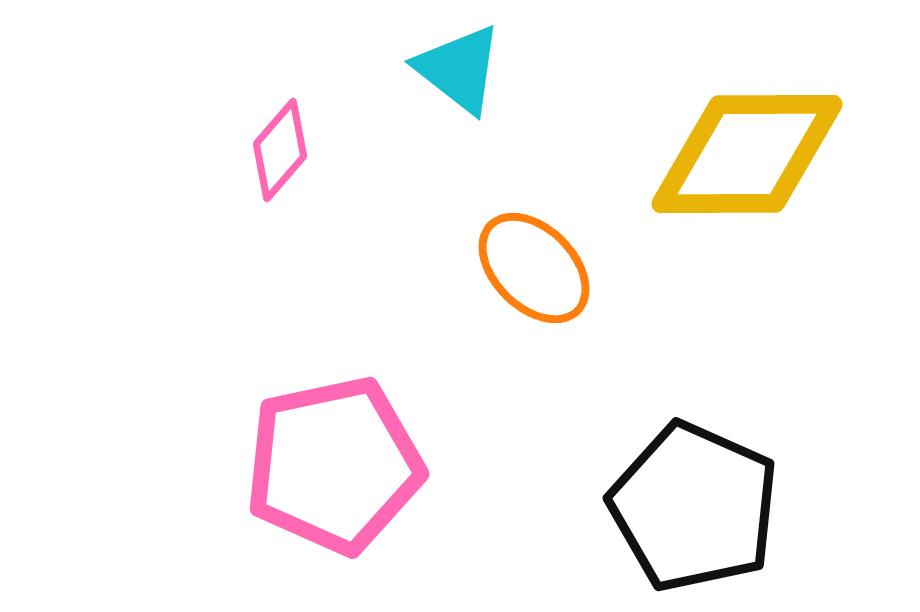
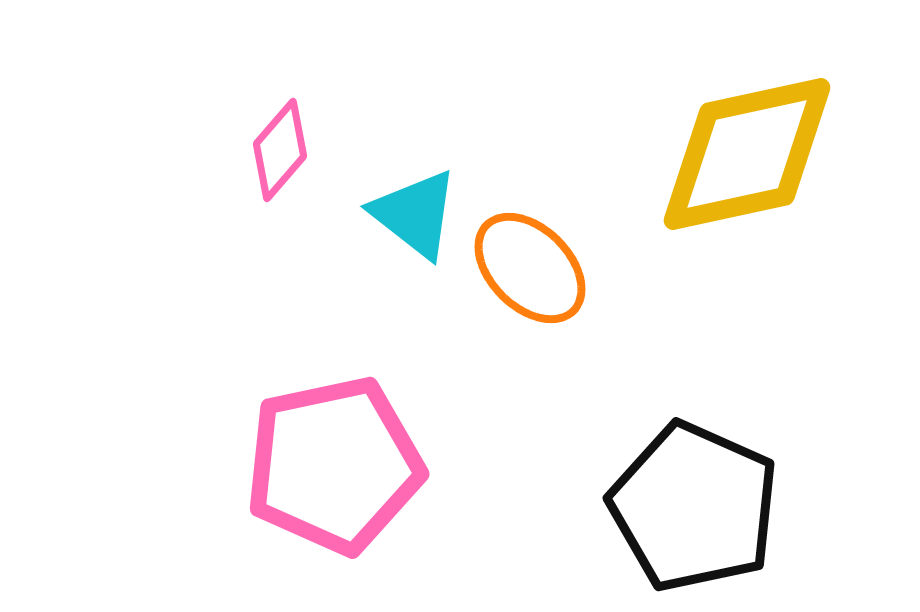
cyan triangle: moved 44 px left, 145 px down
yellow diamond: rotated 12 degrees counterclockwise
orange ellipse: moved 4 px left
